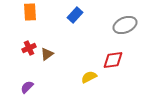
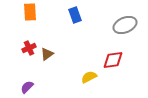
blue rectangle: rotated 63 degrees counterclockwise
